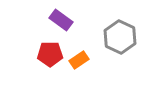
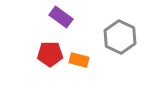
purple rectangle: moved 3 px up
orange rectangle: rotated 48 degrees clockwise
